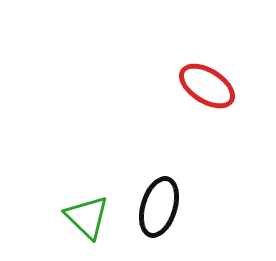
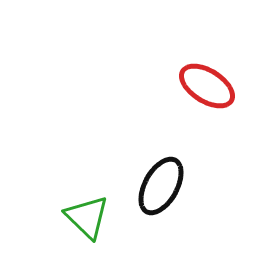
black ellipse: moved 2 px right, 21 px up; rotated 12 degrees clockwise
